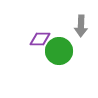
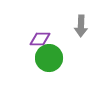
green circle: moved 10 px left, 7 px down
